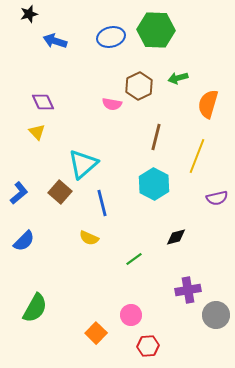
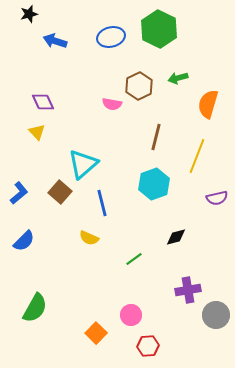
green hexagon: moved 3 px right, 1 px up; rotated 24 degrees clockwise
cyan hexagon: rotated 12 degrees clockwise
